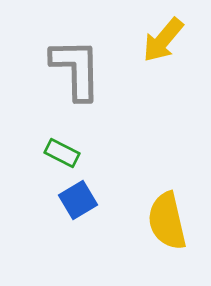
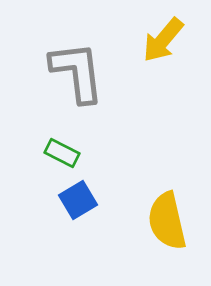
gray L-shape: moved 1 px right, 3 px down; rotated 6 degrees counterclockwise
